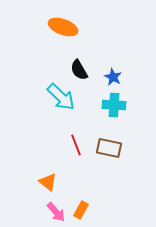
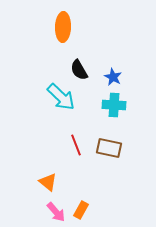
orange ellipse: rotated 72 degrees clockwise
